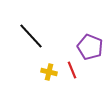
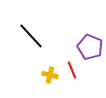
yellow cross: moved 1 px right, 3 px down
